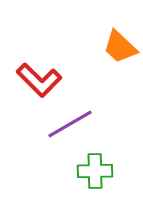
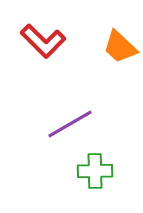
red L-shape: moved 4 px right, 39 px up
